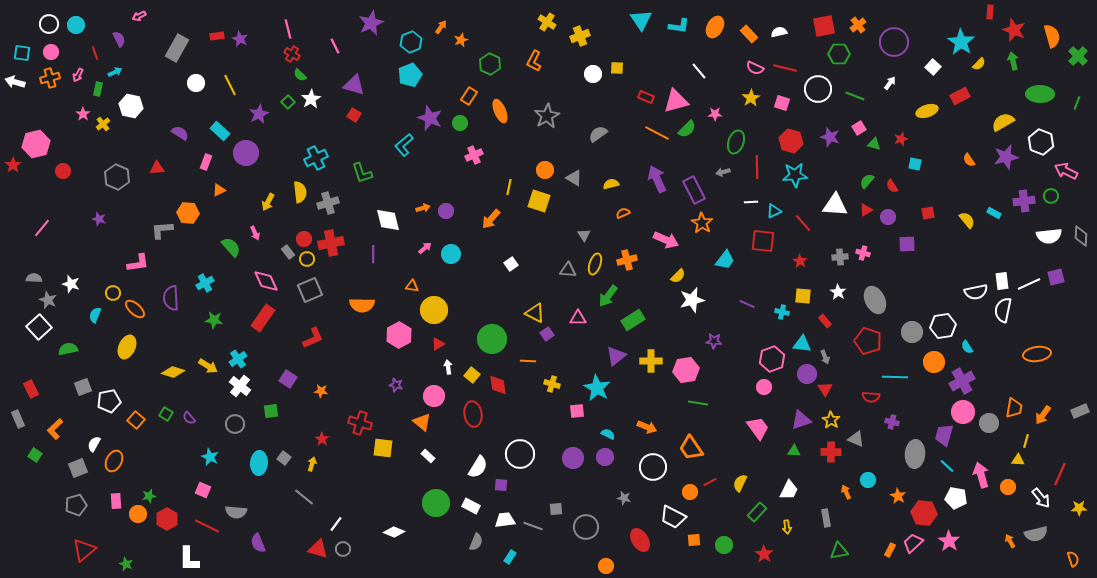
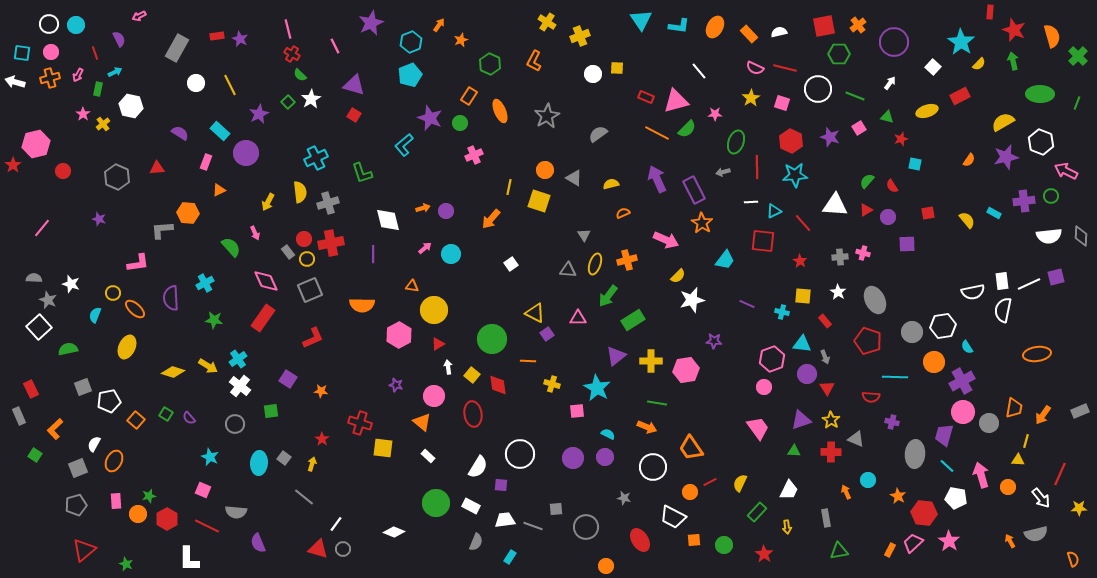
orange arrow at (441, 27): moved 2 px left, 2 px up
red hexagon at (791, 141): rotated 10 degrees clockwise
green triangle at (874, 144): moved 13 px right, 27 px up
orange semicircle at (969, 160): rotated 112 degrees counterclockwise
white semicircle at (976, 292): moved 3 px left
red triangle at (825, 389): moved 2 px right, 1 px up
green line at (698, 403): moved 41 px left
gray rectangle at (18, 419): moved 1 px right, 3 px up
